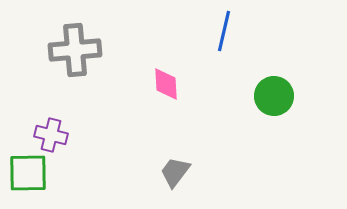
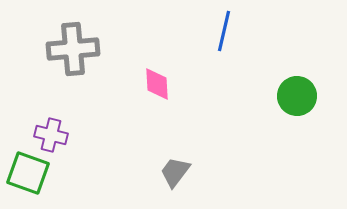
gray cross: moved 2 px left, 1 px up
pink diamond: moved 9 px left
green circle: moved 23 px right
green square: rotated 21 degrees clockwise
